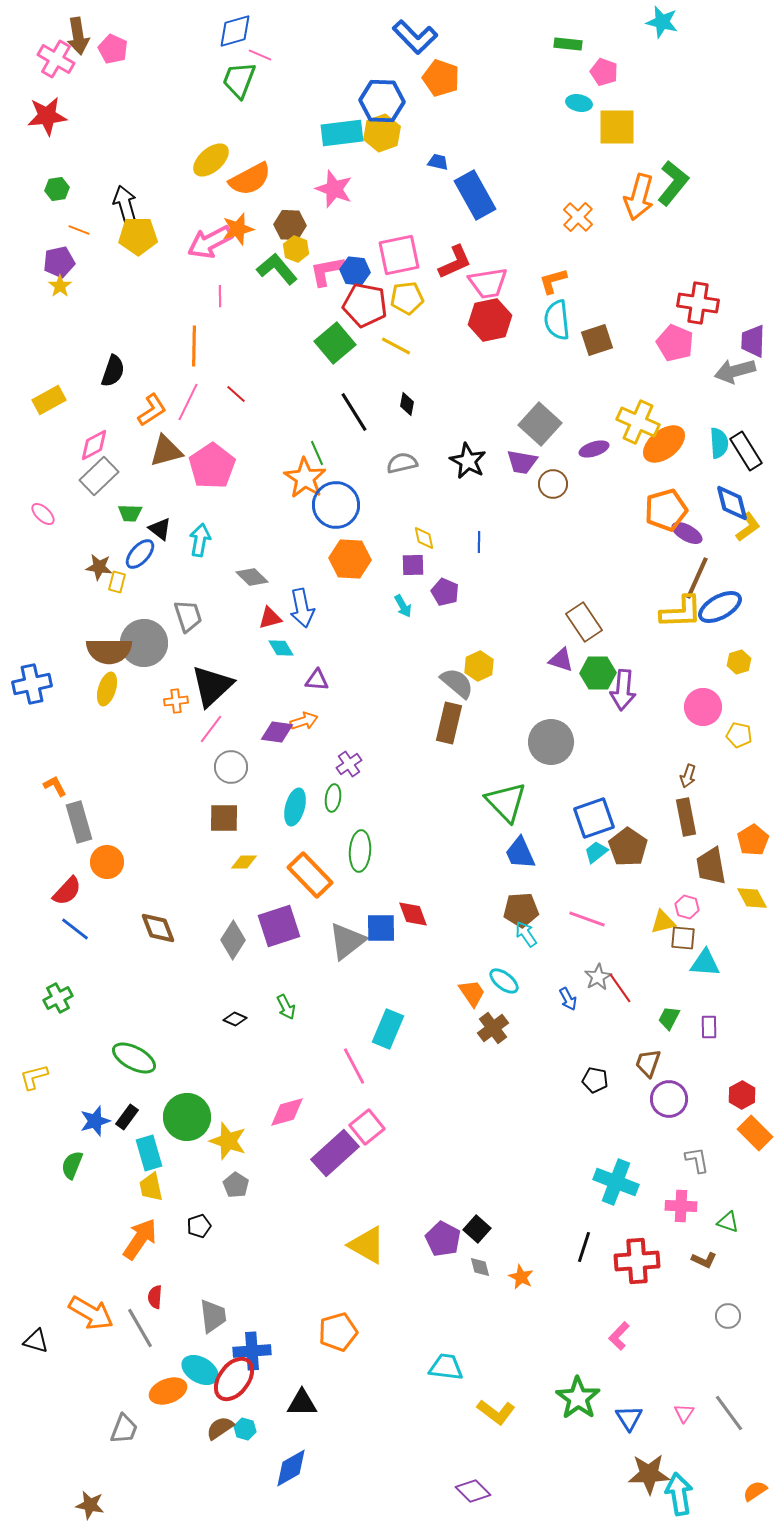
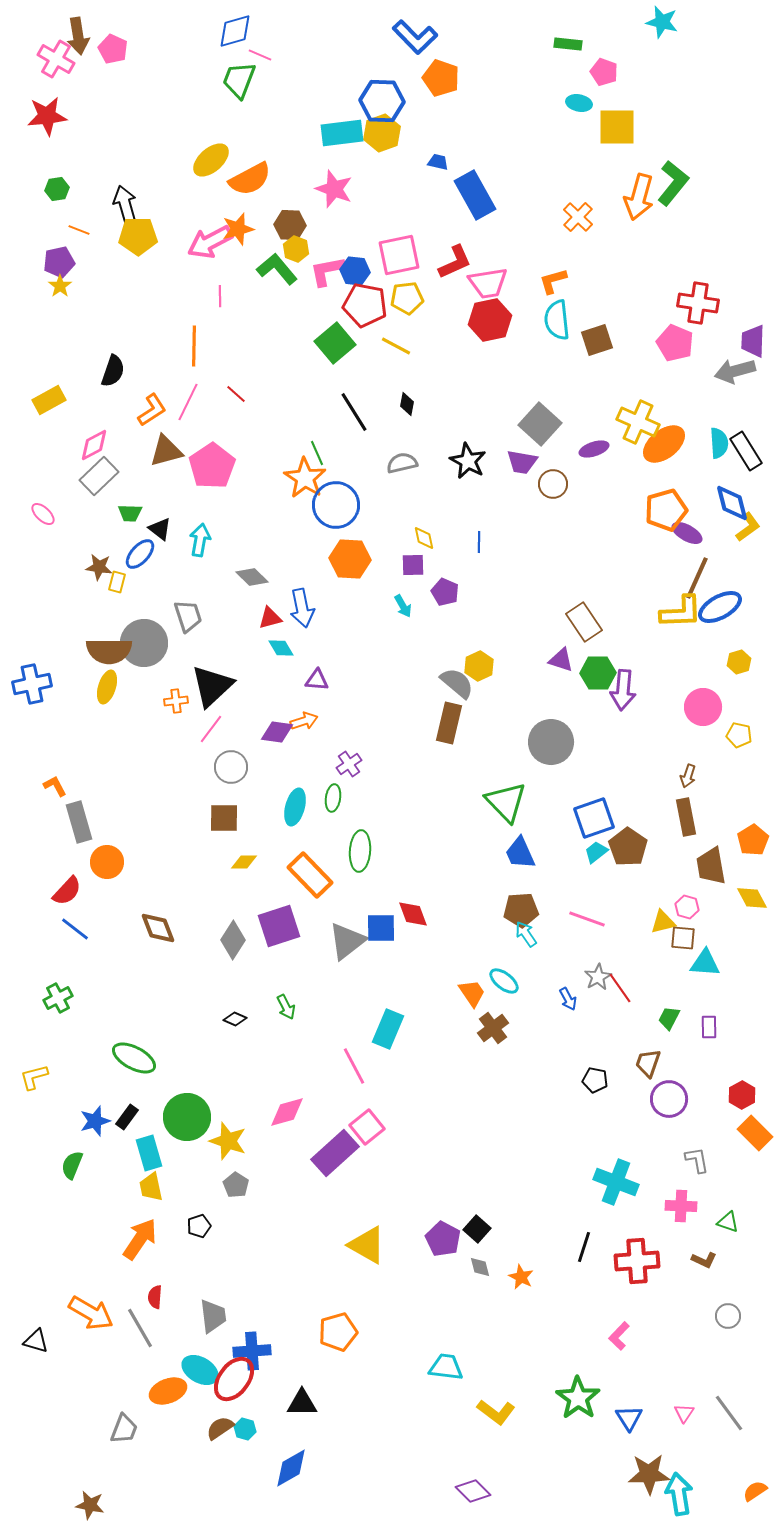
yellow ellipse at (107, 689): moved 2 px up
